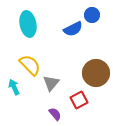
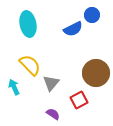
purple semicircle: moved 2 px left; rotated 16 degrees counterclockwise
